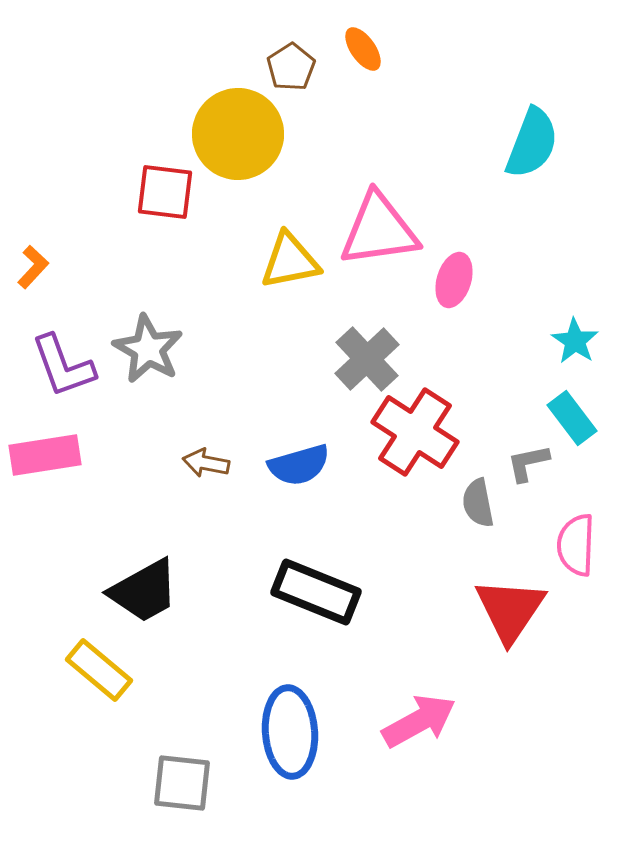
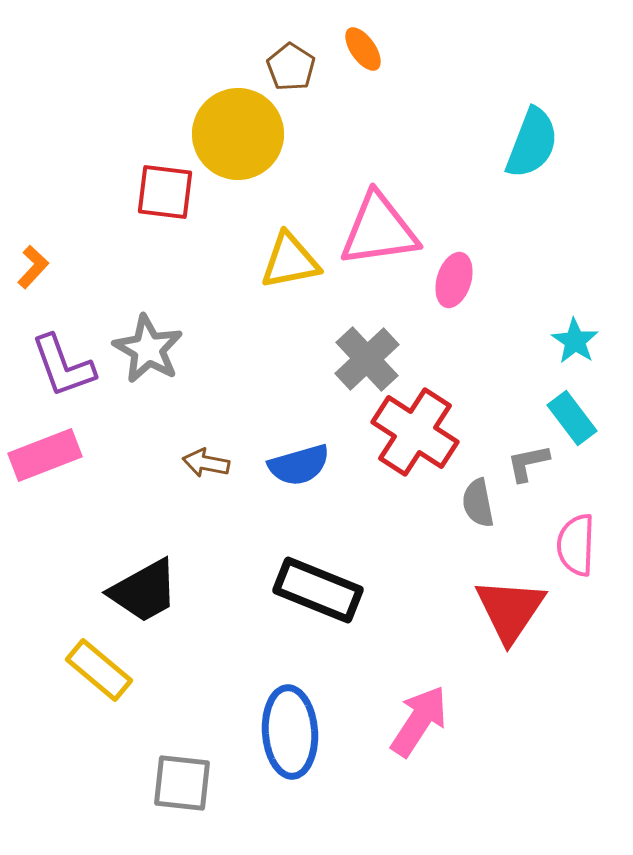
brown pentagon: rotated 6 degrees counterclockwise
pink rectangle: rotated 12 degrees counterclockwise
black rectangle: moved 2 px right, 2 px up
pink arrow: rotated 28 degrees counterclockwise
